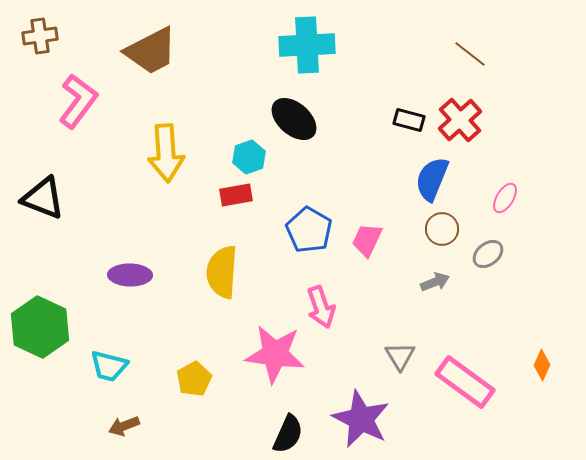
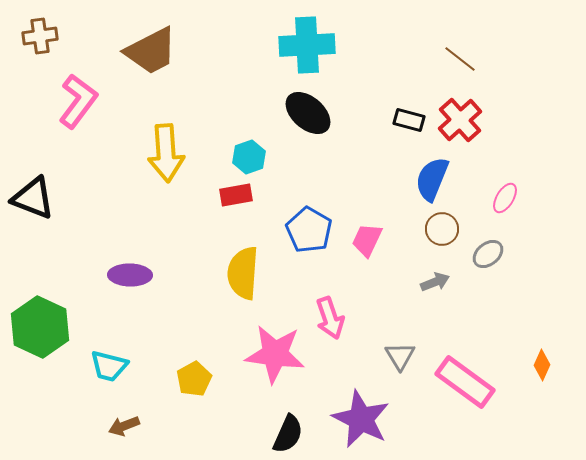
brown line: moved 10 px left, 5 px down
black ellipse: moved 14 px right, 6 px up
black triangle: moved 10 px left
yellow semicircle: moved 21 px right, 1 px down
pink arrow: moved 9 px right, 11 px down
